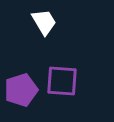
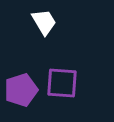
purple square: moved 2 px down
